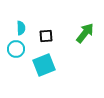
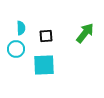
cyan square: rotated 20 degrees clockwise
